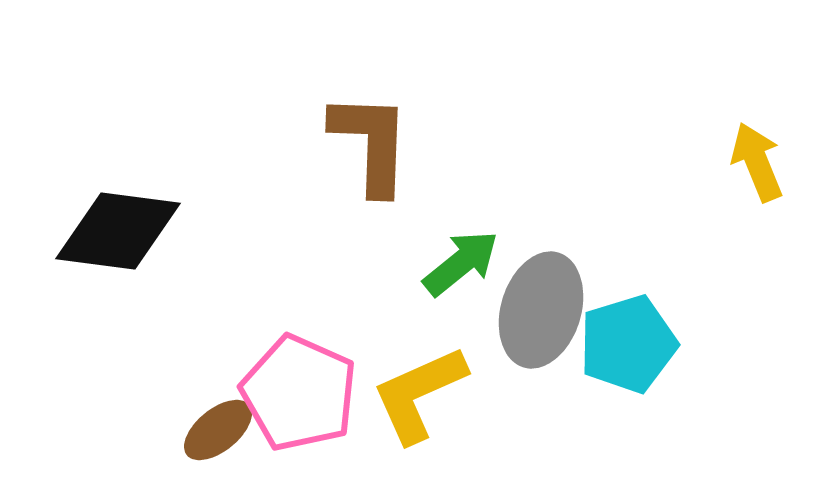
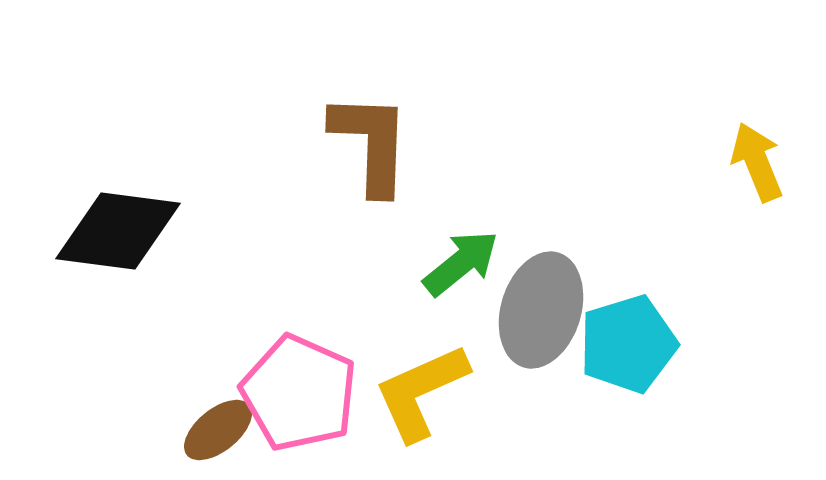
yellow L-shape: moved 2 px right, 2 px up
